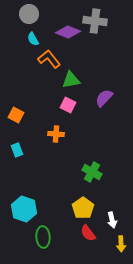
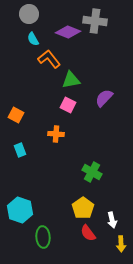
cyan rectangle: moved 3 px right
cyan hexagon: moved 4 px left, 1 px down
